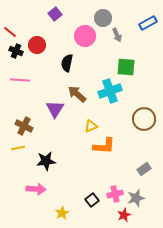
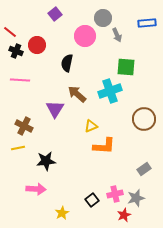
blue rectangle: moved 1 px left; rotated 24 degrees clockwise
